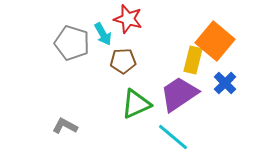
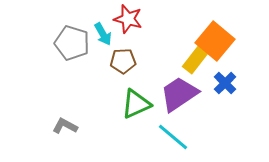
yellow rectangle: moved 2 px right; rotated 24 degrees clockwise
